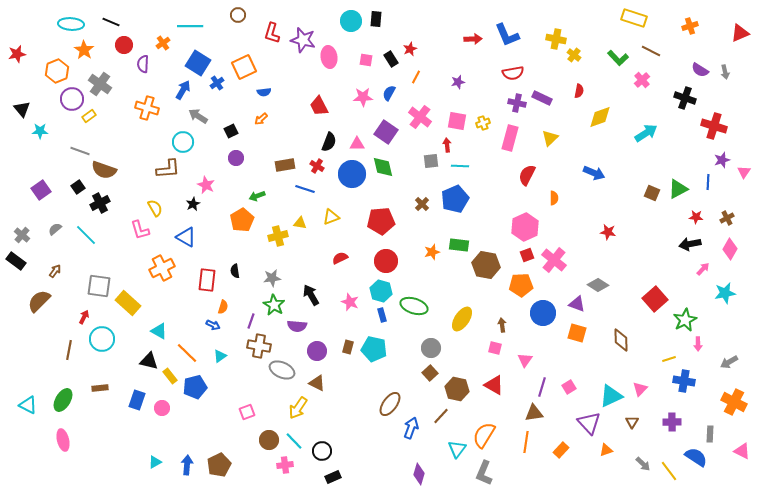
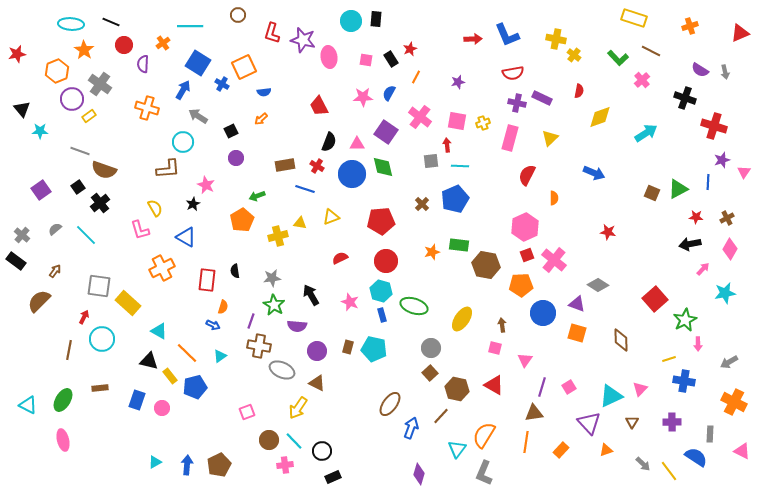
blue cross at (217, 83): moved 5 px right, 1 px down; rotated 24 degrees counterclockwise
black cross at (100, 203): rotated 12 degrees counterclockwise
